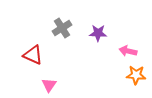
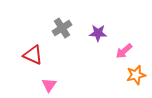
pink arrow: moved 4 px left; rotated 54 degrees counterclockwise
orange star: rotated 18 degrees counterclockwise
